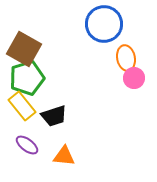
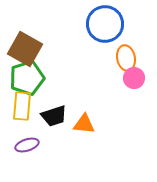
blue circle: moved 1 px right
brown square: moved 1 px right
yellow rectangle: rotated 44 degrees clockwise
purple ellipse: rotated 55 degrees counterclockwise
orange triangle: moved 20 px right, 32 px up
